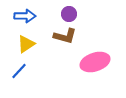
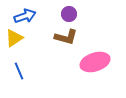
blue arrow: rotated 20 degrees counterclockwise
brown L-shape: moved 1 px right, 1 px down
yellow triangle: moved 12 px left, 6 px up
blue line: rotated 66 degrees counterclockwise
